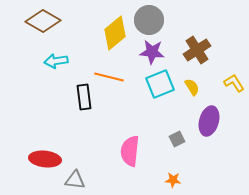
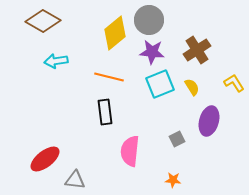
black rectangle: moved 21 px right, 15 px down
red ellipse: rotated 44 degrees counterclockwise
